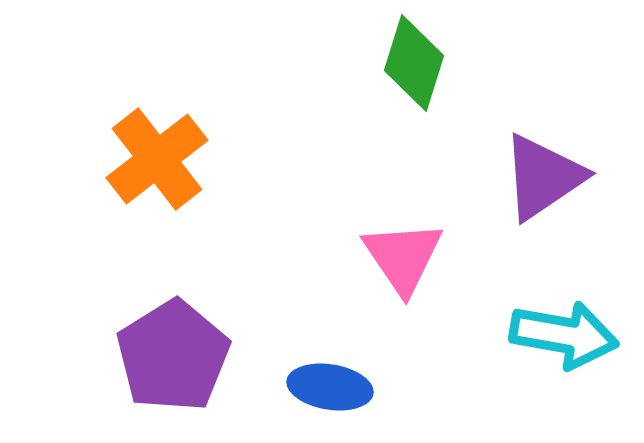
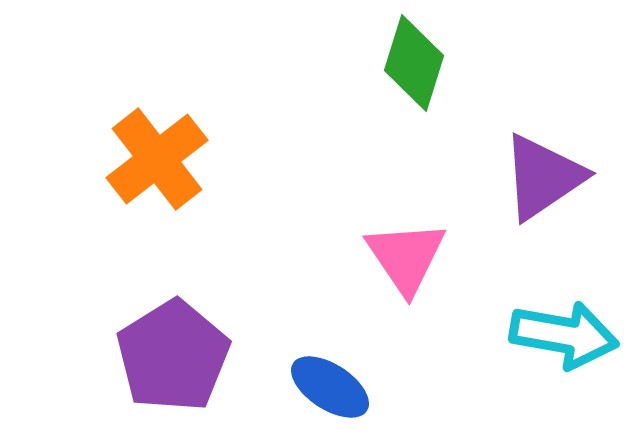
pink triangle: moved 3 px right
blue ellipse: rotated 24 degrees clockwise
